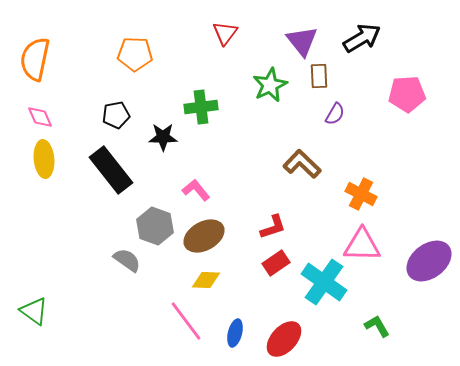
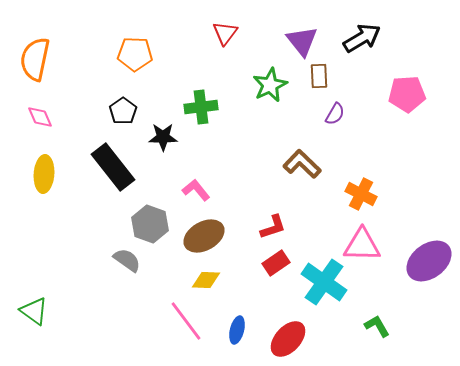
black pentagon: moved 7 px right, 4 px up; rotated 24 degrees counterclockwise
yellow ellipse: moved 15 px down; rotated 9 degrees clockwise
black rectangle: moved 2 px right, 3 px up
gray hexagon: moved 5 px left, 2 px up
blue ellipse: moved 2 px right, 3 px up
red ellipse: moved 4 px right
